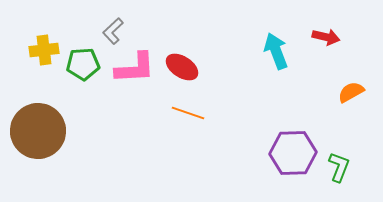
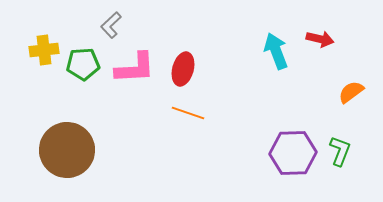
gray L-shape: moved 2 px left, 6 px up
red arrow: moved 6 px left, 2 px down
red ellipse: moved 1 px right, 2 px down; rotated 72 degrees clockwise
orange semicircle: rotated 8 degrees counterclockwise
brown circle: moved 29 px right, 19 px down
green L-shape: moved 1 px right, 16 px up
